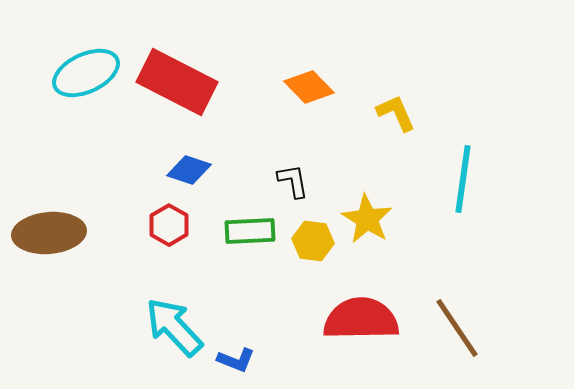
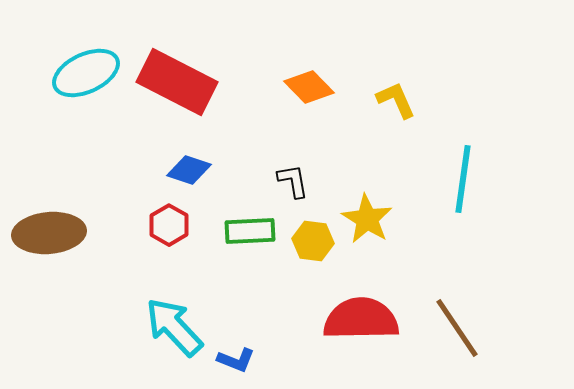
yellow L-shape: moved 13 px up
